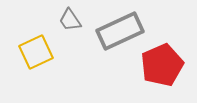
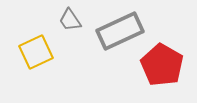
red pentagon: rotated 18 degrees counterclockwise
